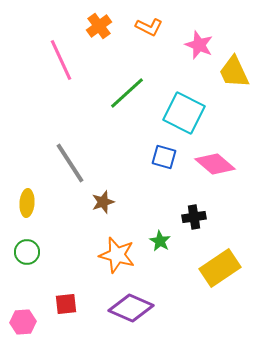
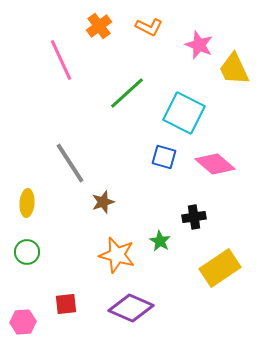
yellow trapezoid: moved 3 px up
